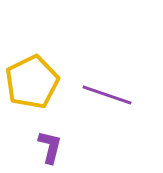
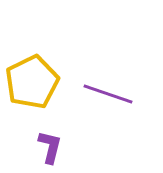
purple line: moved 1 px right, 1 px up
